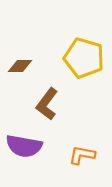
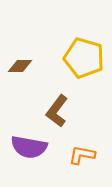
brown L-shape: moved 10 px right, 7 px down
purple semicircle: moved 5 px right, 1 px down
